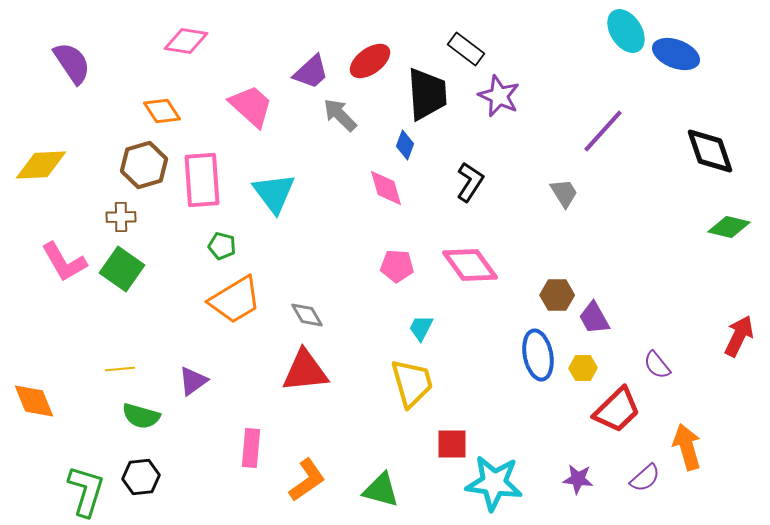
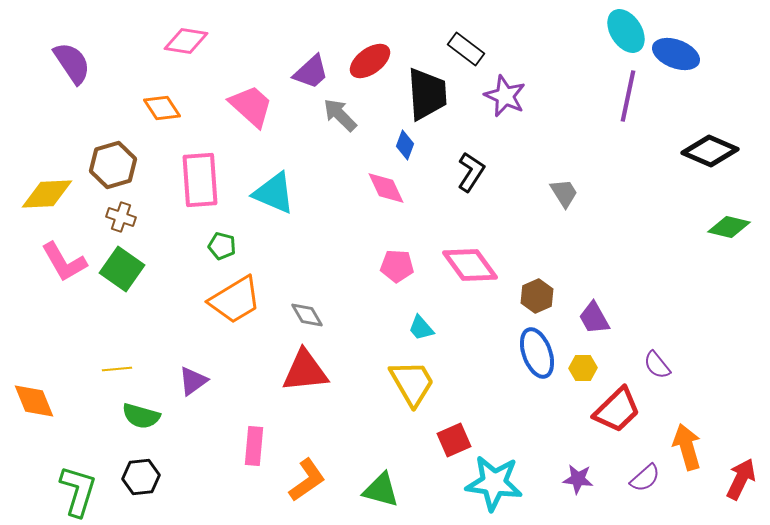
purple star at (499, 96): moved 6 px right
orange diamond at (162, 111): moved 3 px up
purple line at (603, 131): moved 25 px right, 35 px up; rotated 30 degrees counterclockwise
black diamond at (710, 151): rotated 48 degrees counterclockwise
yellow diamond at (41, 165): moved 6 px right, 29 px down
brown hexagon at (144, 165): moved 31 px left
pink rectangle at (202, 180): moved 2 px left
black L-shape at (470, 182): moved 1 px right, 10 px up
pink diamond at (386, 188): rotated 9 degrees counterclockwise
cyan triangle at (274, 193): rotated 30 degrees counterclockwise
brown cross at (121, 217): rotated 20 degrees clockwise
brown hexagon at (557, 295): moved 20 px left, 1 px down; rotated 24 degrees counterclockwise
cyan trapezoid at (421, 328): rotated 68 degrees counterclockwise
red arrow at (739, 336): moved 2 px right, 143 px down
blue ellipse at (538, 355): moved 1 px left, 2 px up; rotated 9 degrees counterclockwise
yellow line at (120, 369): moved 3 px left
yellow trapezoid at (412, 383): rotated 14 degrees counterclockwise
red square at (452, 444): moved 2 px right, 4 px up; rotated 24 degrees counterclockwise
pink rectangle at (251, 448): moved 3 px right, 2 px up
green L-shape at (86, 491): moved 8 px left
